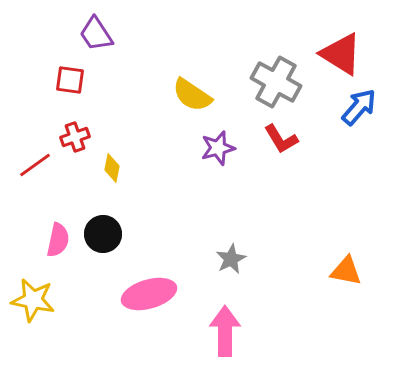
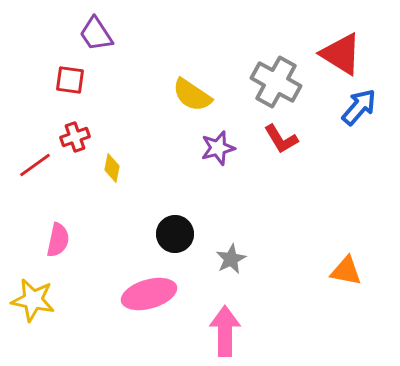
black circle: moved 72 px right
